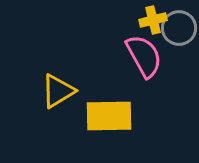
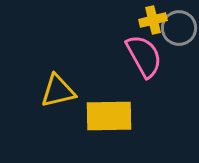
yellow triangle: rotated 18 degrees clockwise
